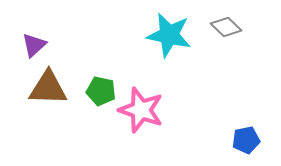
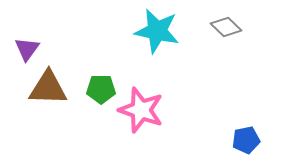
cyan star: moved 12 px left, 4 px up
purple triangle: moved 7 px left, 4 px down; rotated 12 degrees counterclockwise
green pentagon: moved 2 px up; rotated 12 degrees counterclockwise
